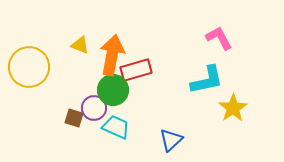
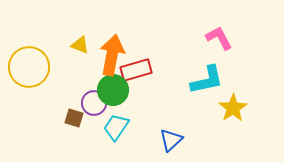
purple circle: moved 5 px up
cyan trapezoid: rotated 80 degrees counterclockwise
